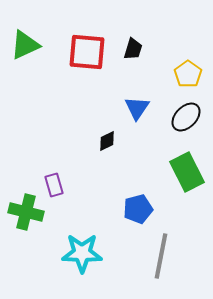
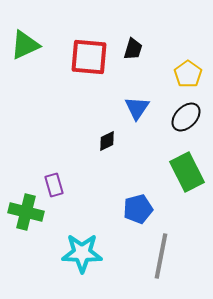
red square: moved 2 px right, 5 px down
